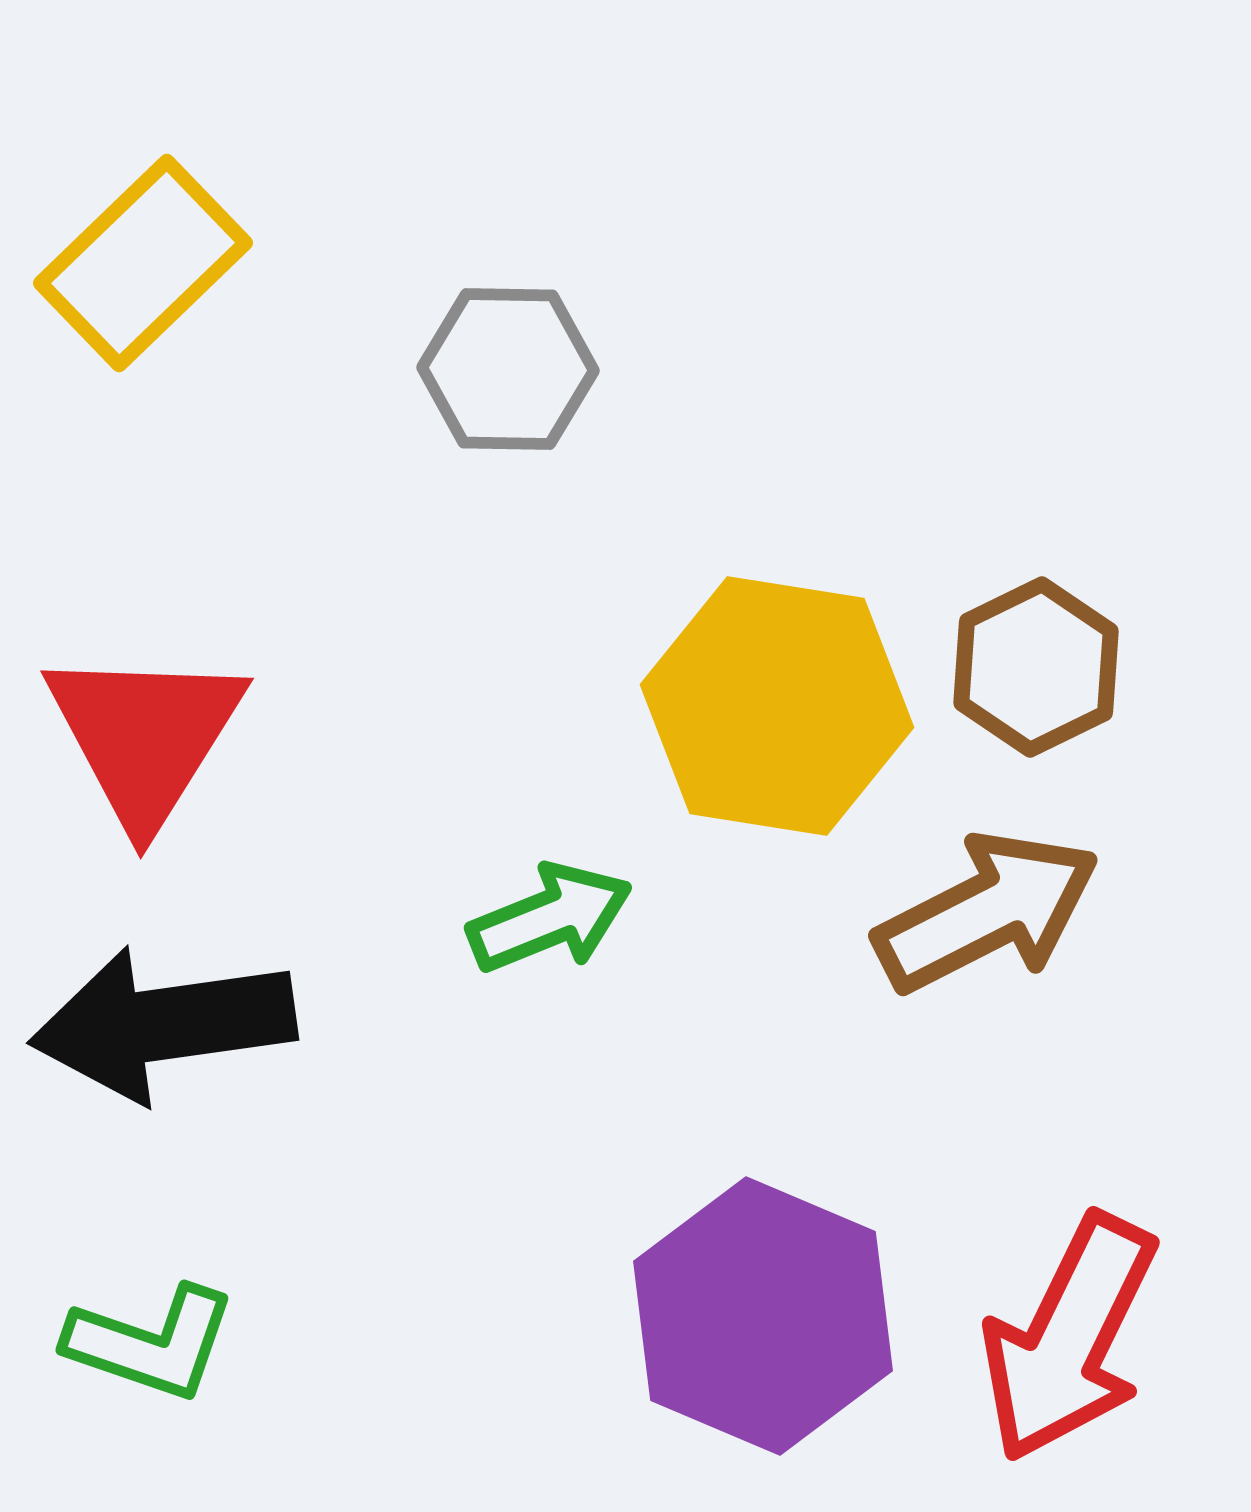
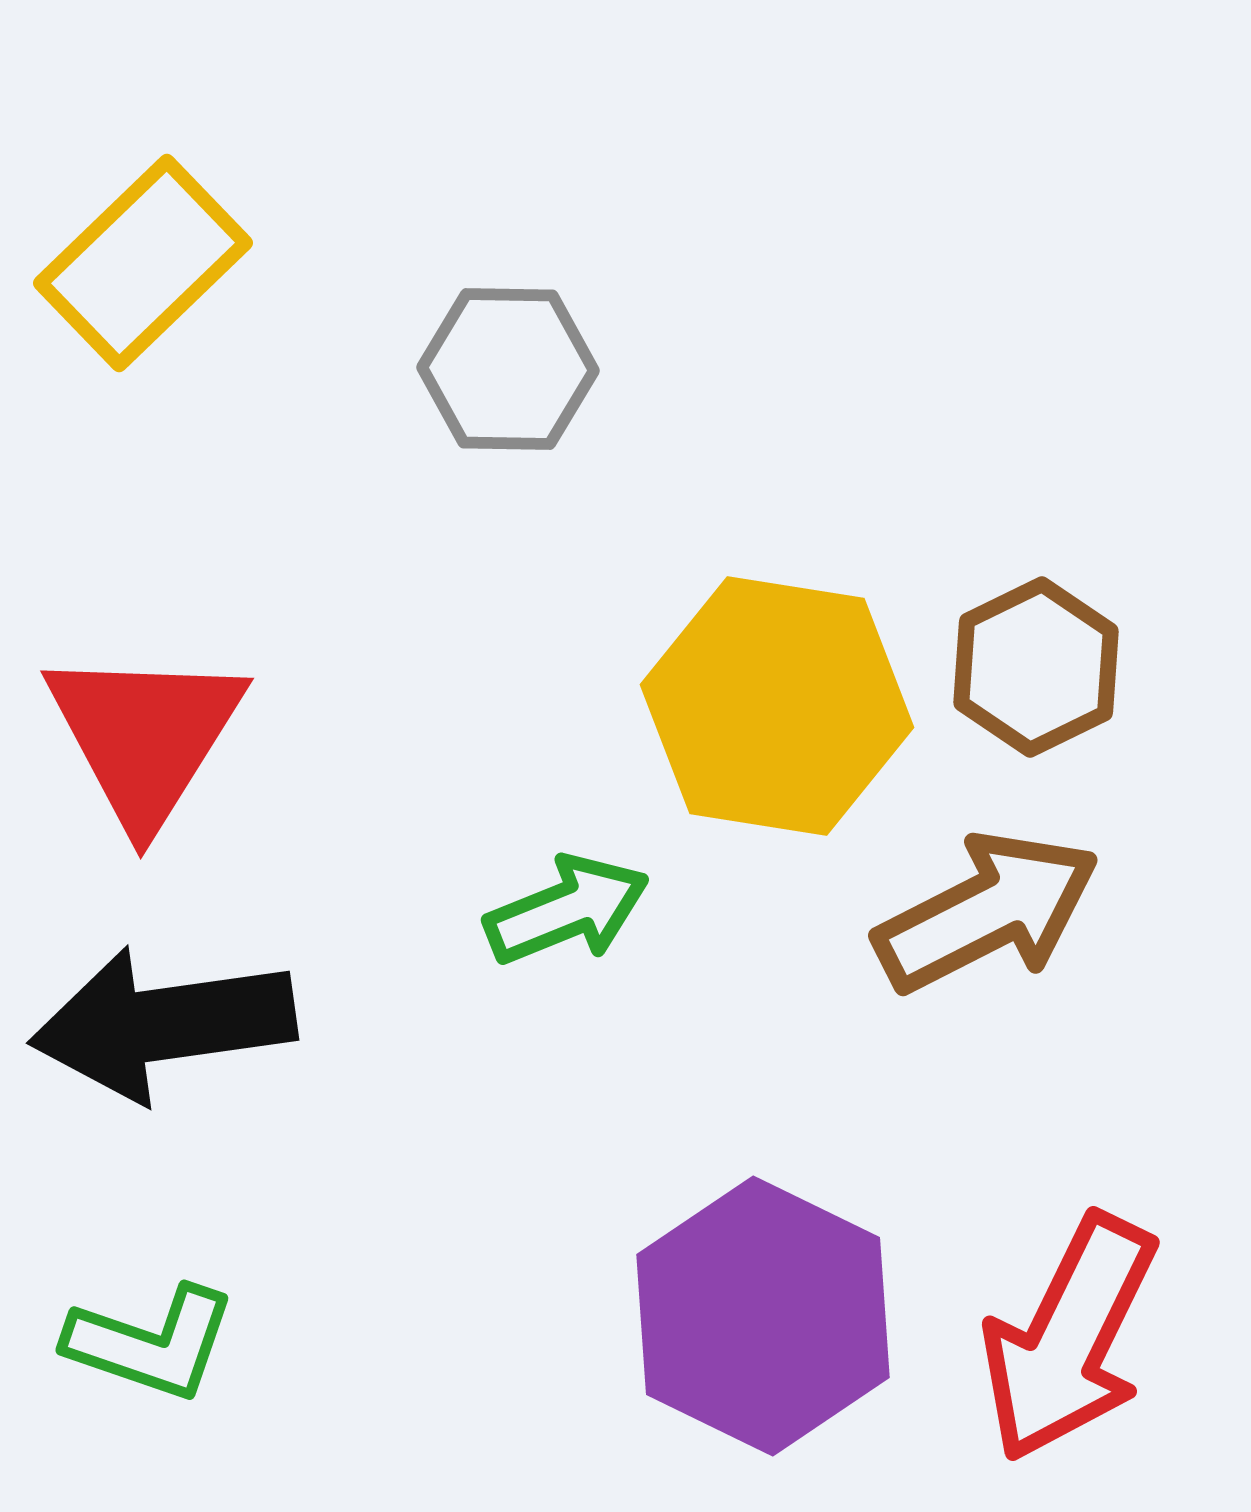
green arrow: moved 17 px right, 8 px up
purple hexagon: rotated 3 degrees clockwise
